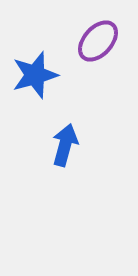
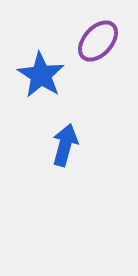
blue star: moved 6 px right; rotated 24 degrees counterclockwise
